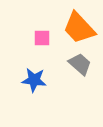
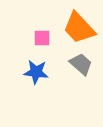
gray trapezoid: moved 1 px right
blue star: moved 2 px right, 8 px up
